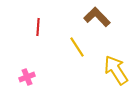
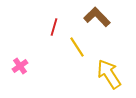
red line: moved 16 px right; rotated 12 degrees clockwise
yellow arrow: moved 7 px left, 4 px down
pink cross: moved 7 px left, 11 px up; rotated 14 degrees counterclockwise
